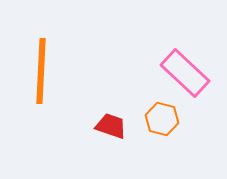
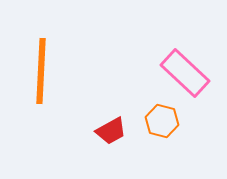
orange hexagon: moved 2 px down
red trapezoid: moved 5 px down; rotated 132 degrees clockwise
